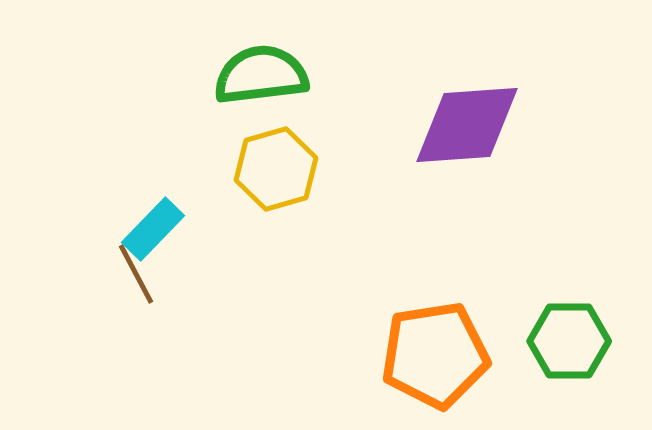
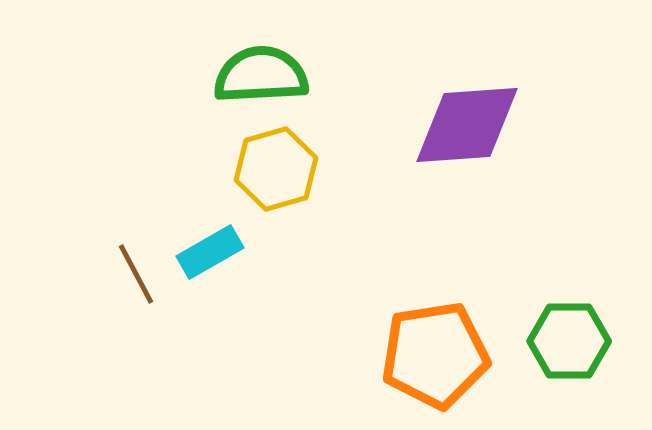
green semicircle: rotated 4 degrees clockwise
cyan rectangle: moved 57 px right, 23 px down; rotated 16 degrees clockwise
